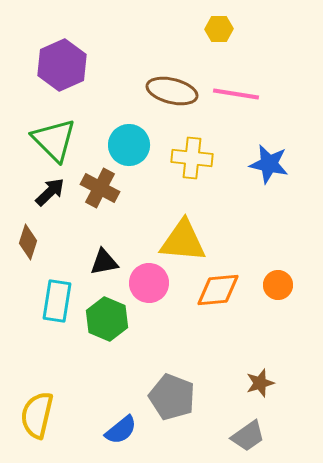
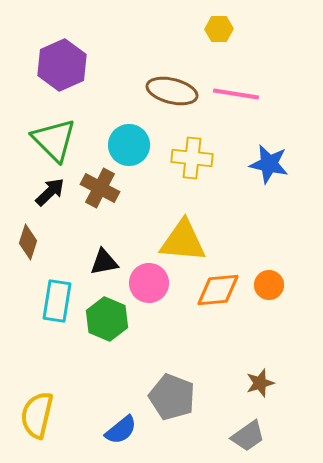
orange circle: moved 9 px left
